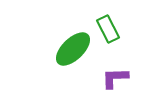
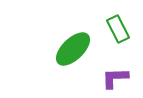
green rectangle: moved 10 px right
